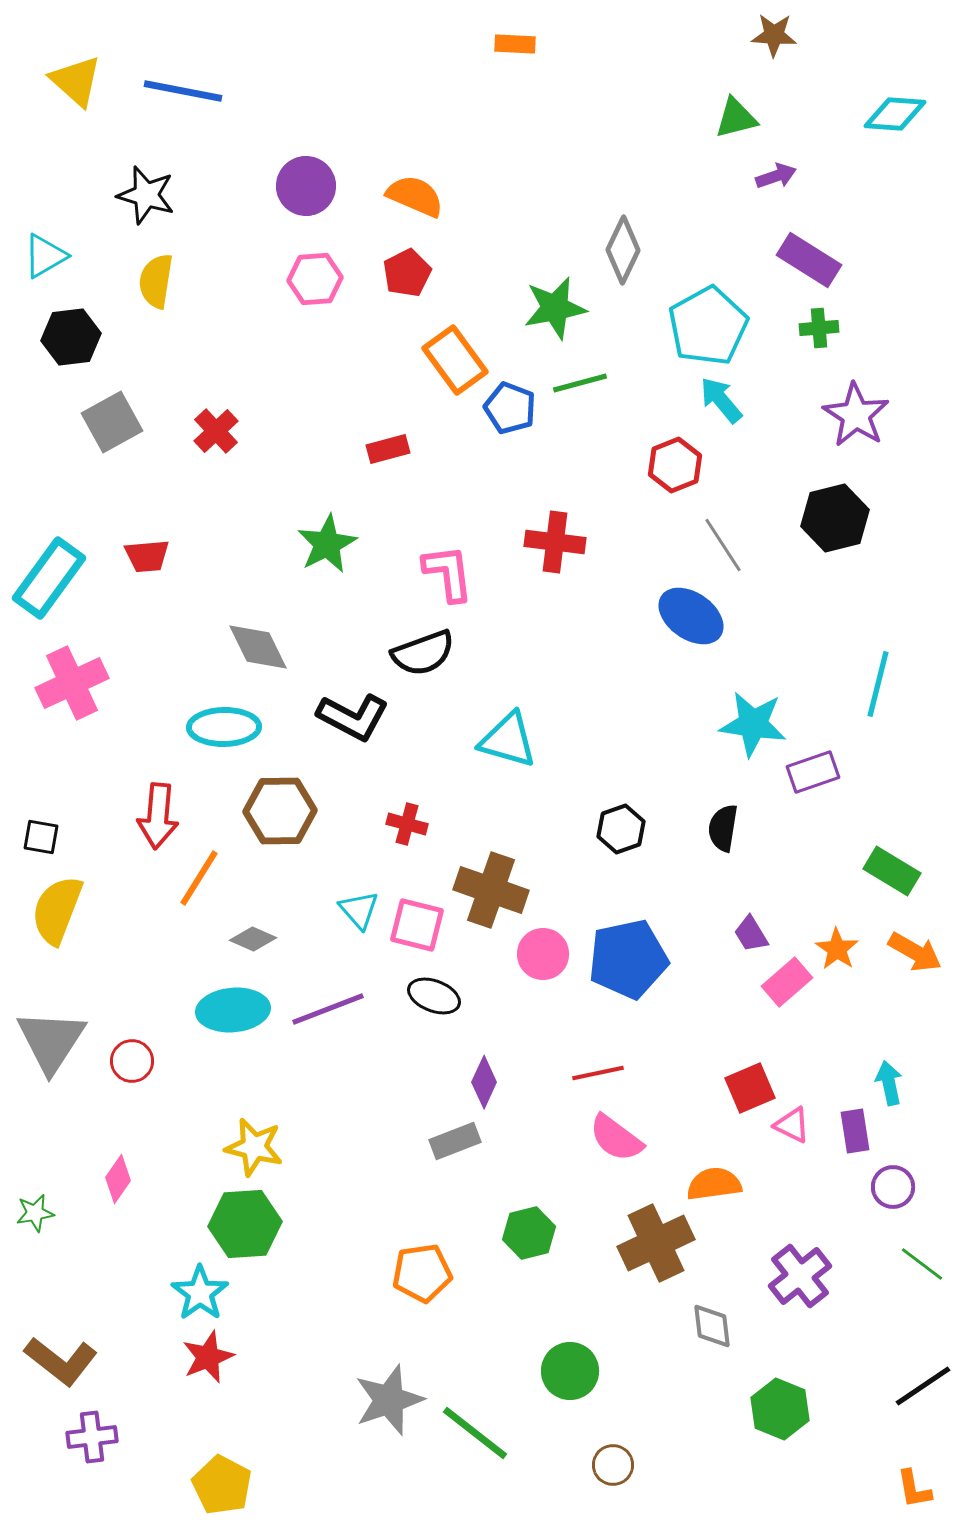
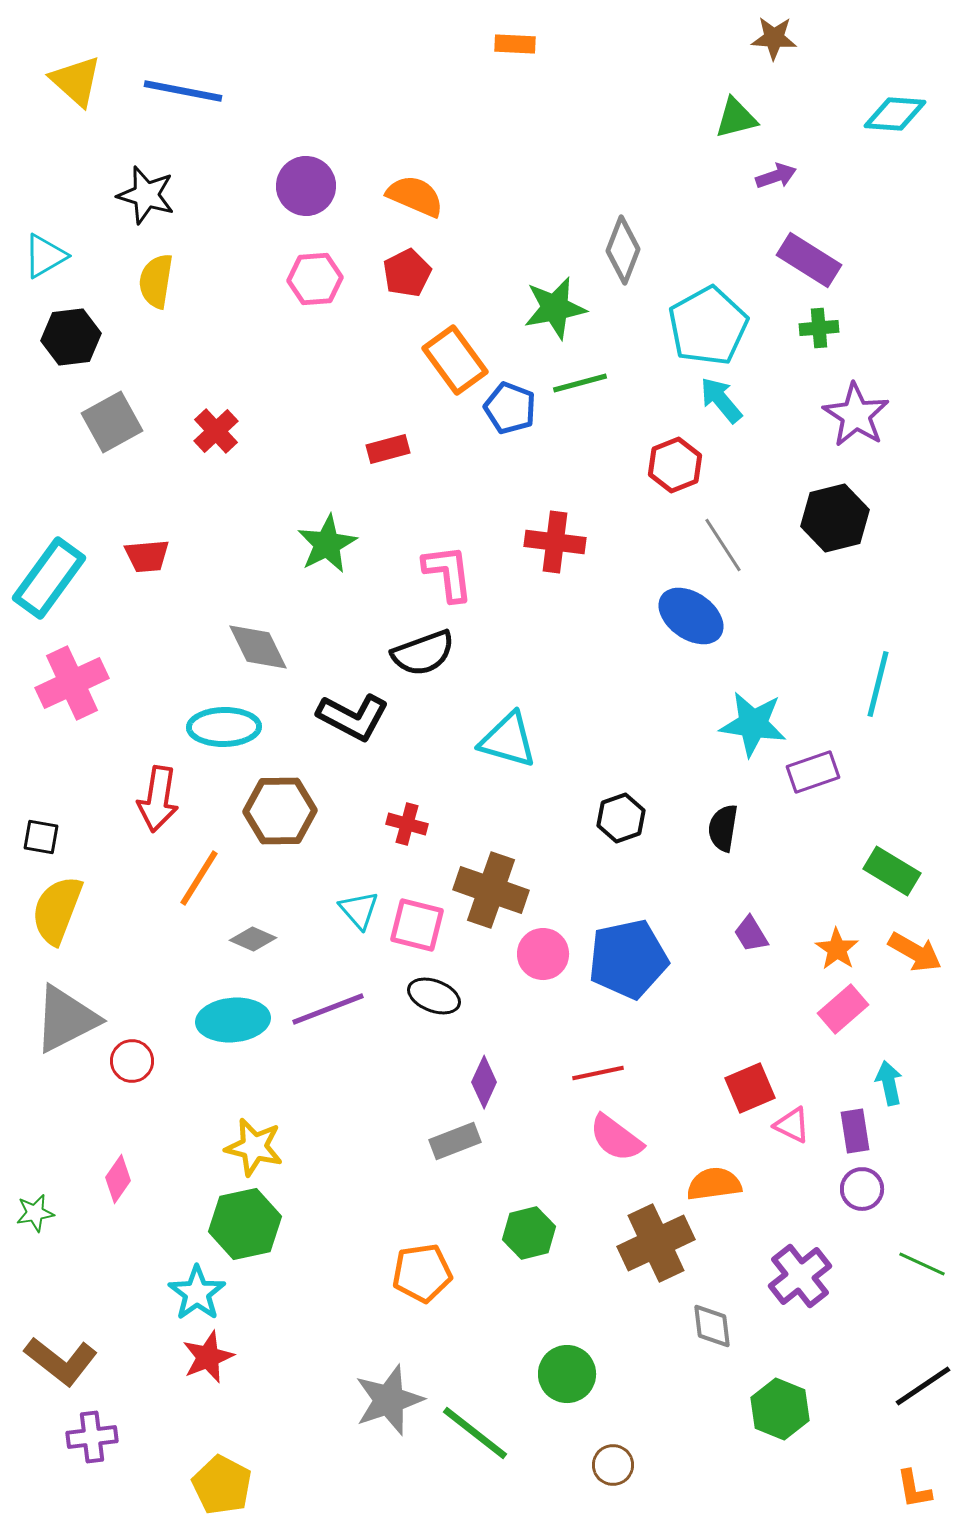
brown star at (774, 35): moved 3 px down
gray diamond at (623, 250): rotated 4 degrees counterclockwise
red arrow at (158, 816): moved 17 px up; rotated 4 degrees clockwise
black hexagon at (621, 829): moved 11 px up
pink rectangle at (787, 982): moved 56 px right, 27 px down
cyan ellipse at (233, 1010): moved 10 px down
gray triangle at (51, 1041): moved 15 px right, 22 px up; rotated 30 degrees clockwise
purple circle at (893, 1187): moved 31 px left, 2 px down
green hexagon at (245, 1224): rotated 8 degrees counterclockwise
green line at (922, 1264): rotated 12 degrees counterclockwise
cyan star at (200, 1293): moved 3 px left
green circle at (570, 1371): moved 3 px left, 3 px down
